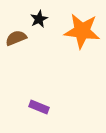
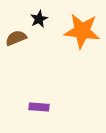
purple rectangle: rotated 18 degrees counterclockwise
